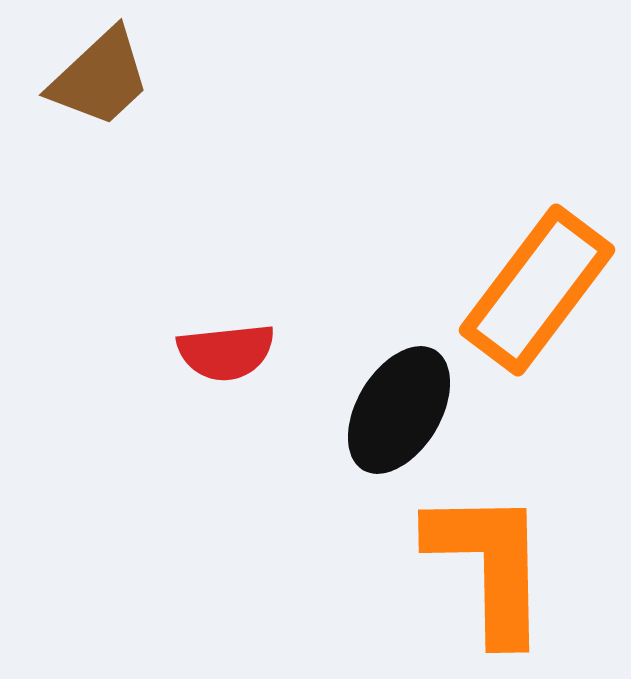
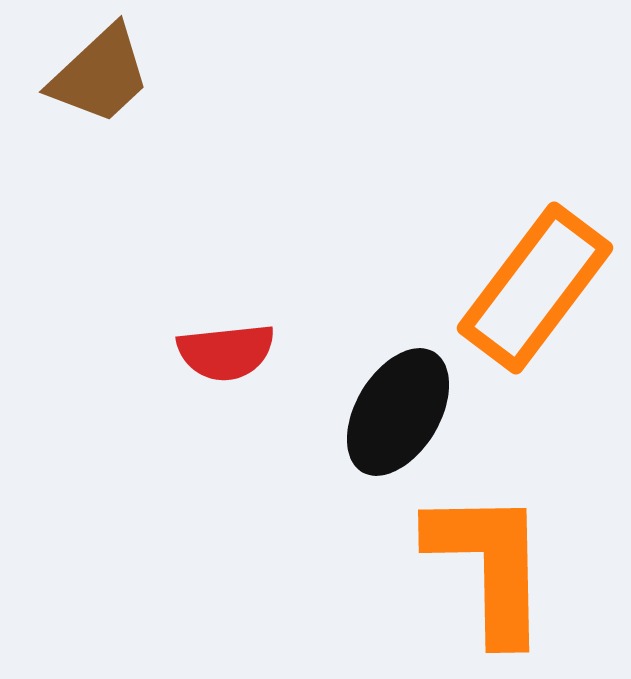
brown trapezoid: moved 3 px up
orange rectangle: moved 2 px left, 2 px up
black ellipse: moved 1 px left, 2 px down
